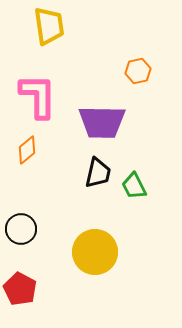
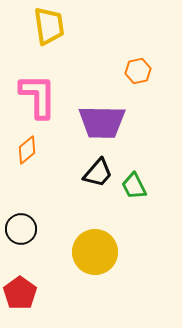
black trapezoid: rotated 28 degrees clockwise
red pentagon: moved 4 px down; rotated 8 degrees clockwise
